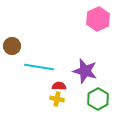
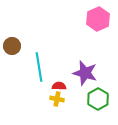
cyan line: rotated 72 degrees clockwise
purple star: moved 2 px down
